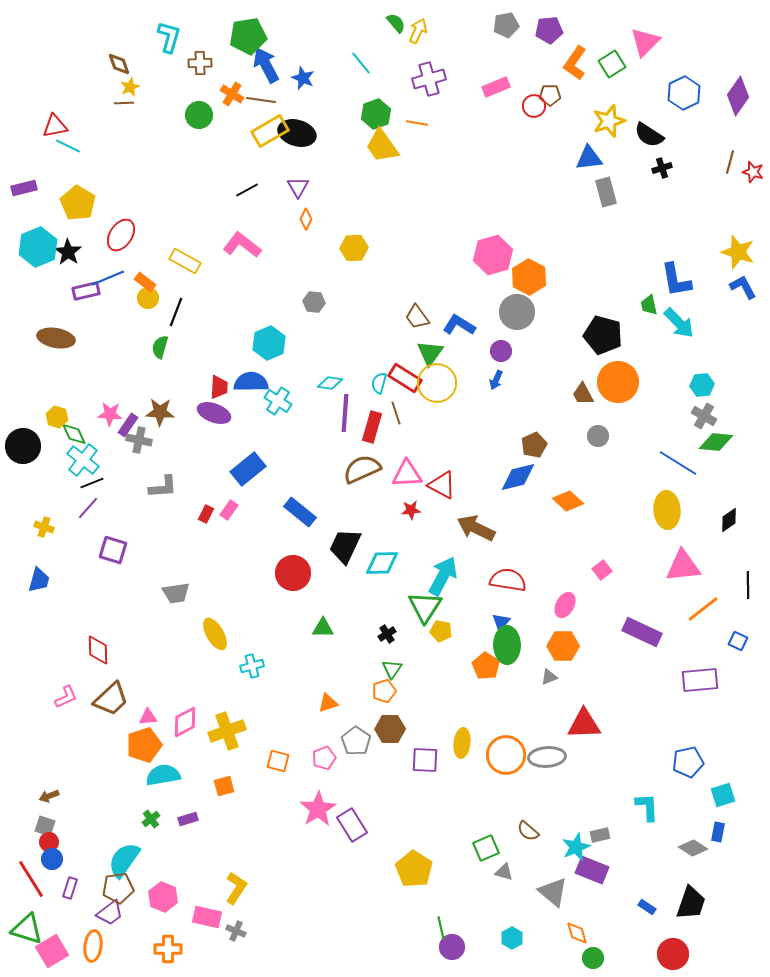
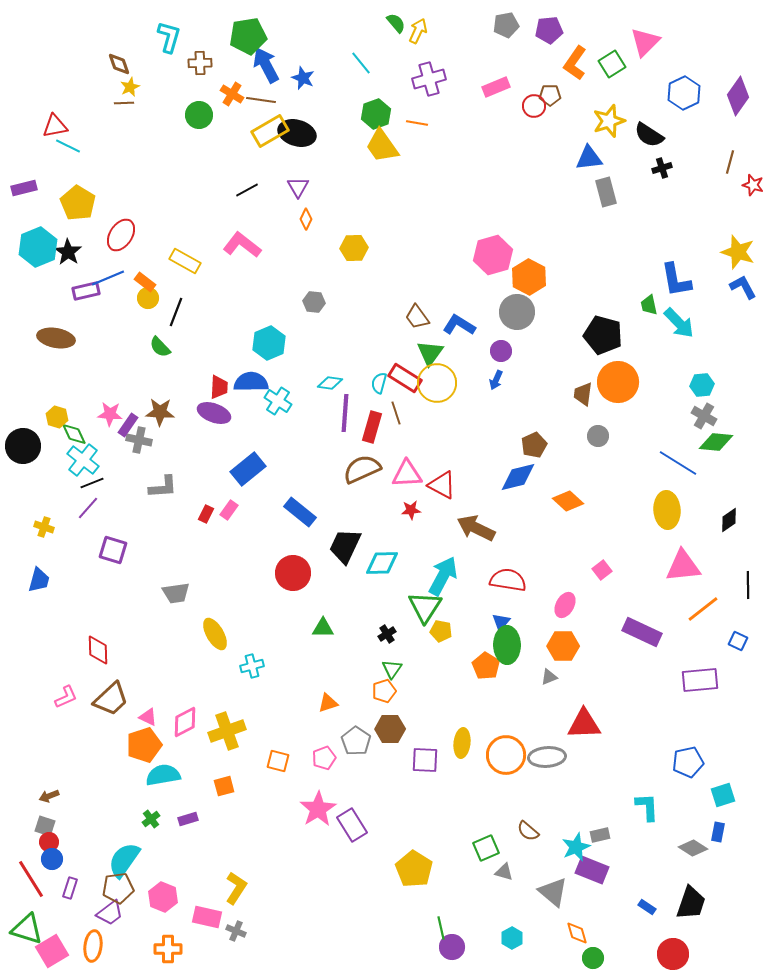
red star at (753, 172): moved 13 px down
green semicircle at (160, 347): rotated 60 degrees counterclockwise
brown trapezoid at (583, 394): rotated 35 degrees clockwise
pink triangle at (148, 717): rotated 30 degrees clockwise
